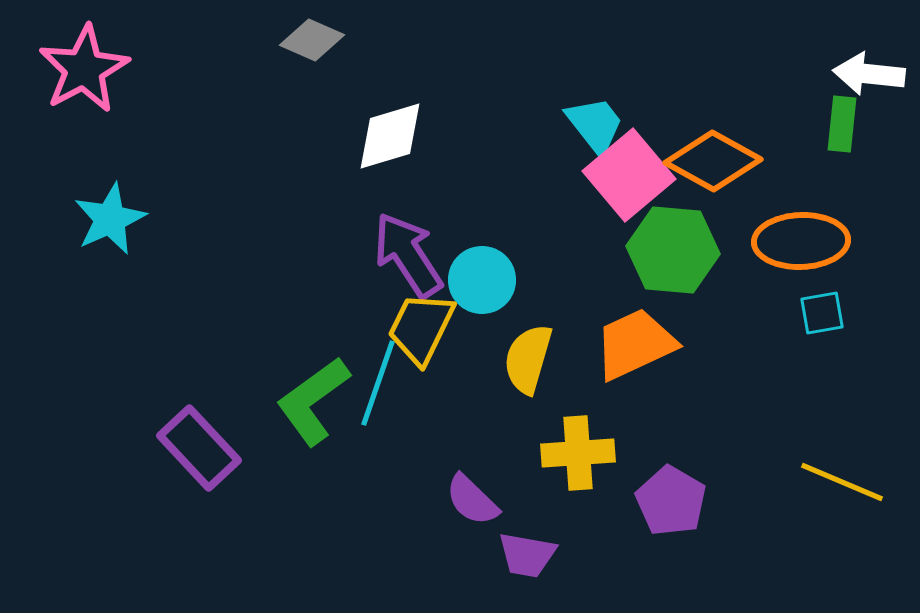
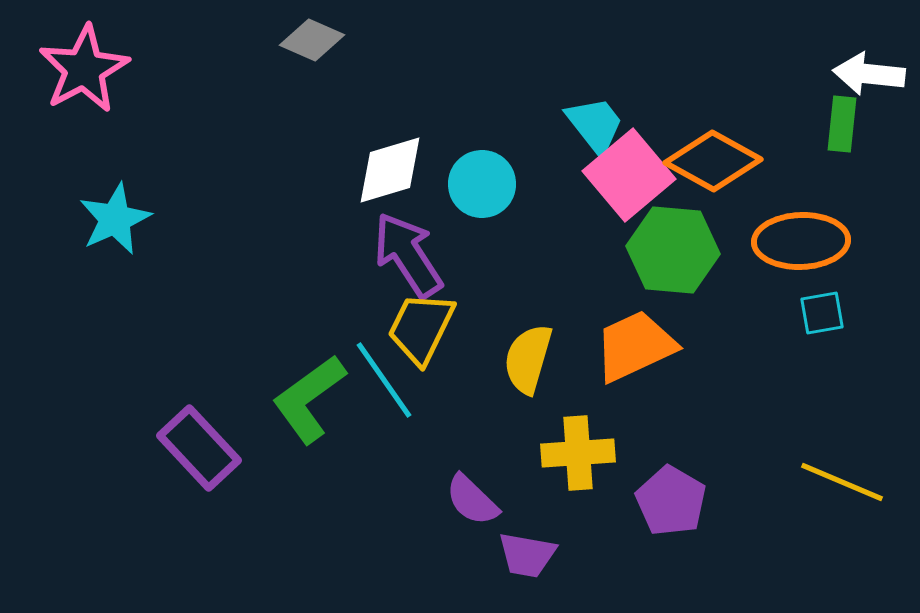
white diamond: moved 34 px down
cyan star: moved 5 px right
cyan circle: moved 96 px up
orange trapezoid: moved 2 px down
cyan line: moved 6 px right, 3 px up; rotated 54 degrees counterclockwise
green L-shape: moved 4 px left, 2 px up
